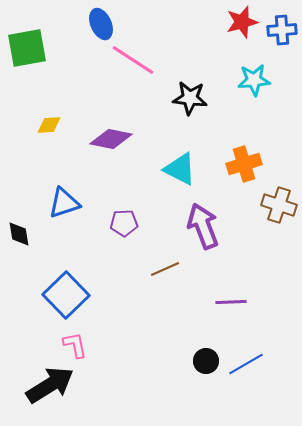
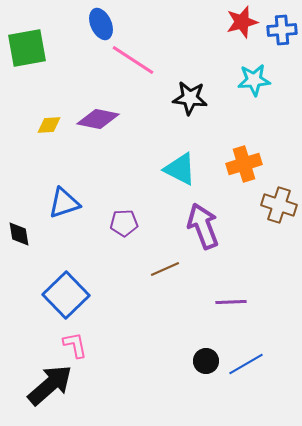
purple diamond: moved 13 px left, 20 px up
black arrow: rotated 9 degrees counterclockwise
